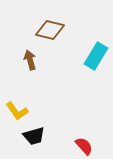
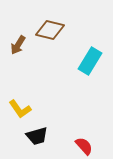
cyan rectangle: moved 6 px left, 5 px down
brown arrow: moved 12 px left, 15 px up; rotated 132 degrees counterclockwise
yellow L-shape: moved 3 px right, 2 px up
black trapezoid: moved 3 px right
